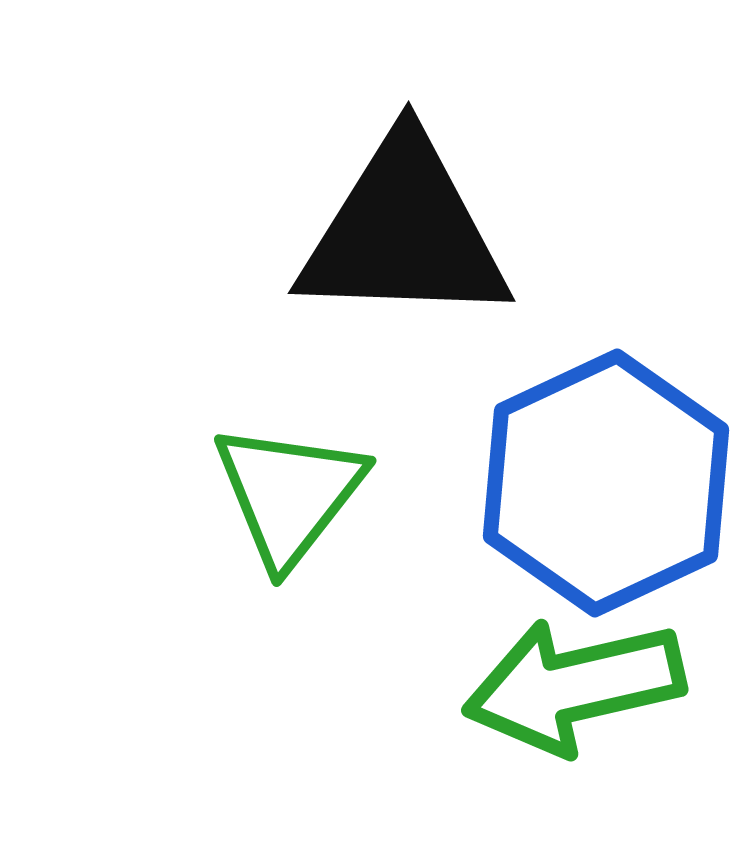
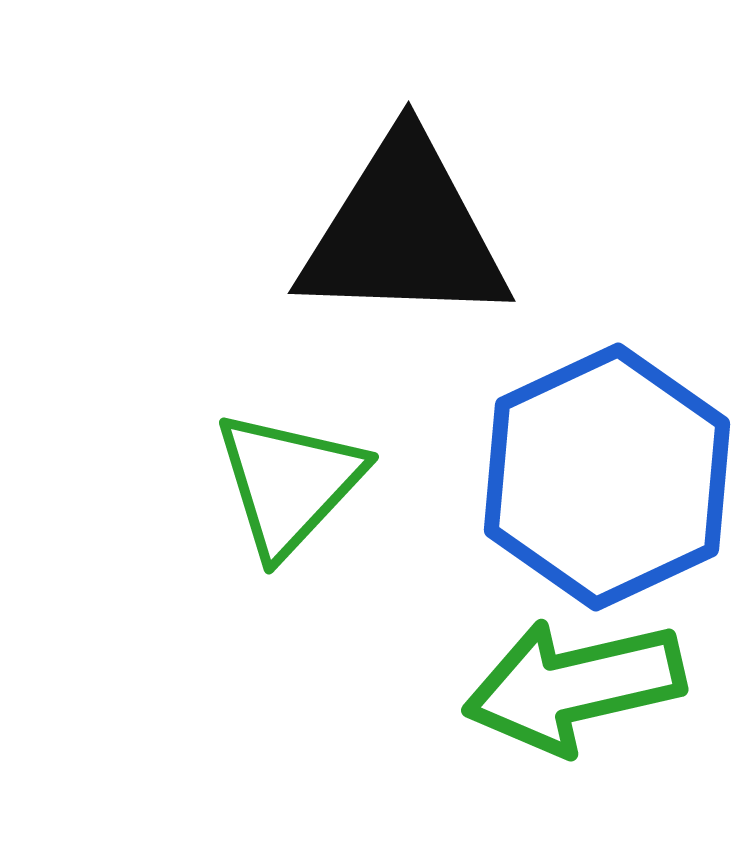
blue hexagon: moved 1 px right, 6 px up
green triangle: moved 11 px up; rotated 5 degrees clockwise
